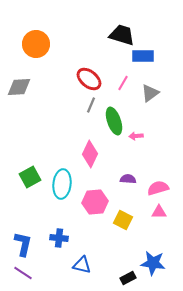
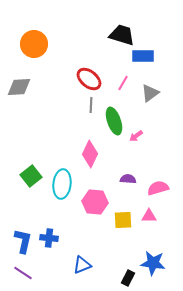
orange circle: moved 2 px left
gray line: rotated 21 degrees counterclockwise
pink arrow: rotated 32 degrees counterclockwise
green square: moved 1 px right, 1 px up; rotated 10 degrees counterclockwise
pink hexagon: rotated 10 degrees clockwise
pink triangle: moved 10 px left, 4 px down
yellow square: rotated 30 degrees counterclockwise
blue cross: moved 10 px left
blue L-shape: moved 3 px up
blue triangle: rotated 36 degrees counterclockwise
black rectangle: rotated 35 degrees counterclockwise
